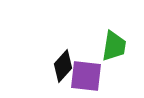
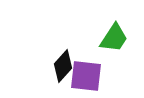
green trapezoid: moved 8 px up; rotated 24 degrees clockwise
